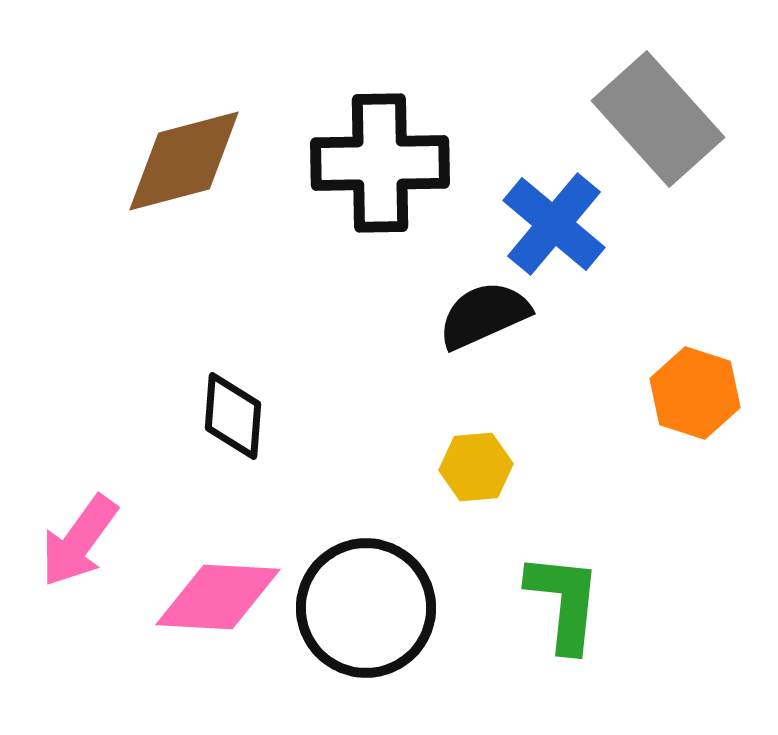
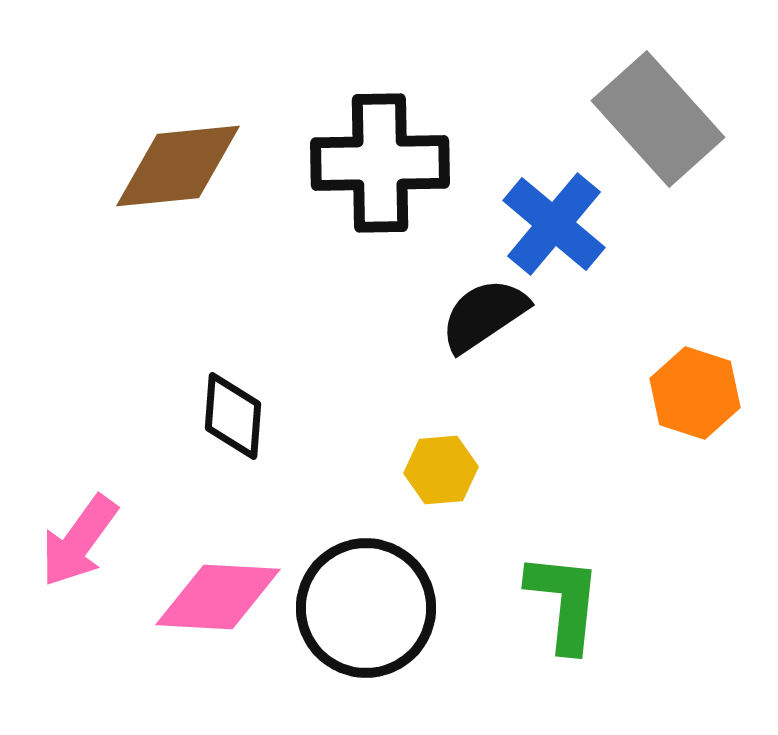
brown diamond: moved 6 px left, 5 px down; rotated 9 degrees clockwise
black semicircle: rotated 10 degrees counterclockwise
yellow hexagon: moved 35 px left, 3 px down
